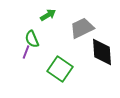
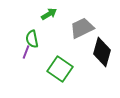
green arrow: moved 1 px right, 1 px up
green semicircle: rotated 12 degrees clockwise
black diamond: rotated 20 degrees clockwise
